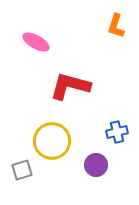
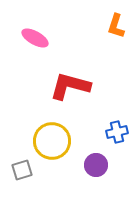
pink ellipse: moved 1 px left, 4 px up
